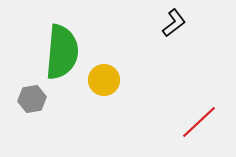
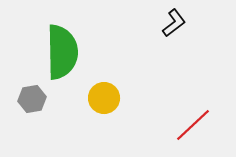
green semicircle: rotated 6 degrees counterclockwise
yellow circle: moved 18 px down
red line: moved 6 px left, 3 px down
